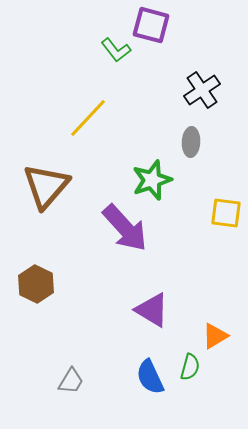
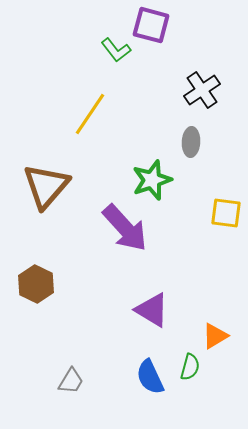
yellow line: moved 2 px right, 4 px up; rotated 9 degrees counterclockwise
